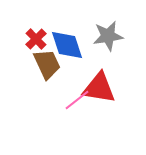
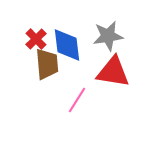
blue diamond: rotated 12 degrees clockwise
brown trapezoid: rotated 20 degrees clockwise
red triangle: moved 14 px right, 16 px up
pink line: rotated 20 degrees counterclockwise
